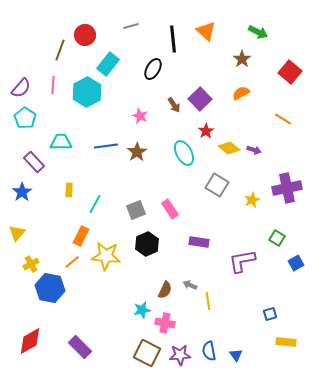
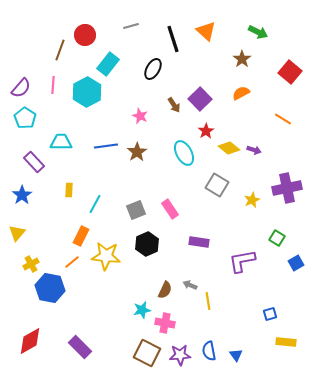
black line at (173, 39): rotated 12 degrees counterclockwise
blue star at (22, 192): moved 3 px down
